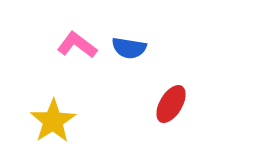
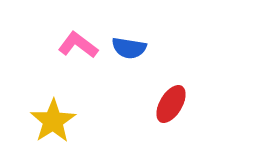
pink L-shape: moved 1 px right
